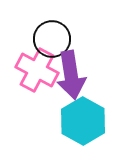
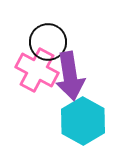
black circle: moved 4 px left, 3 px down
purple arrow: moved 1 px left, 1 px down
